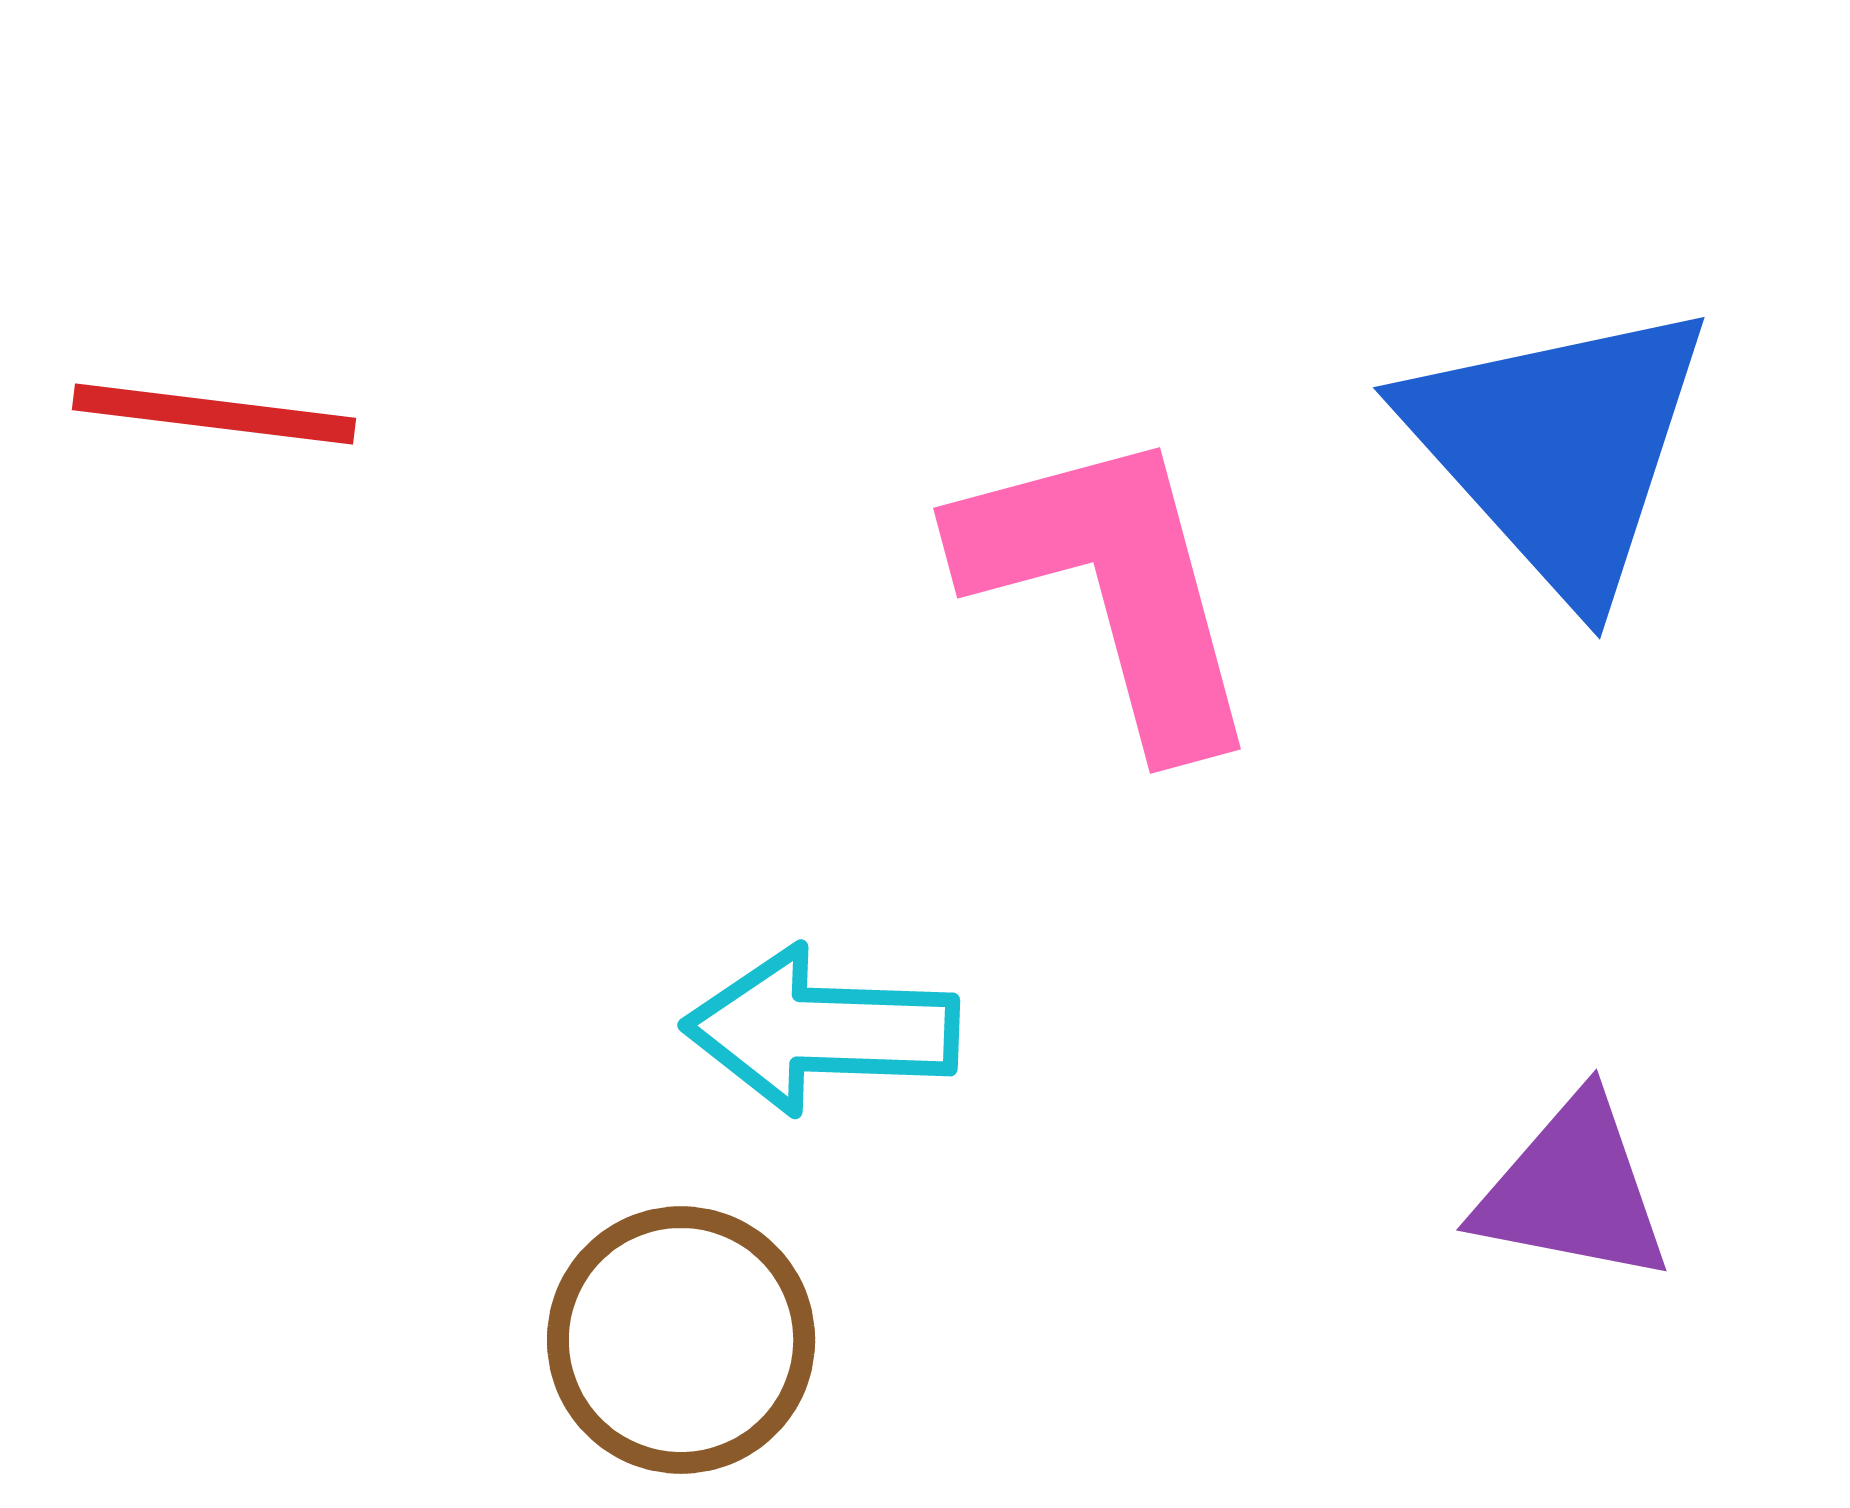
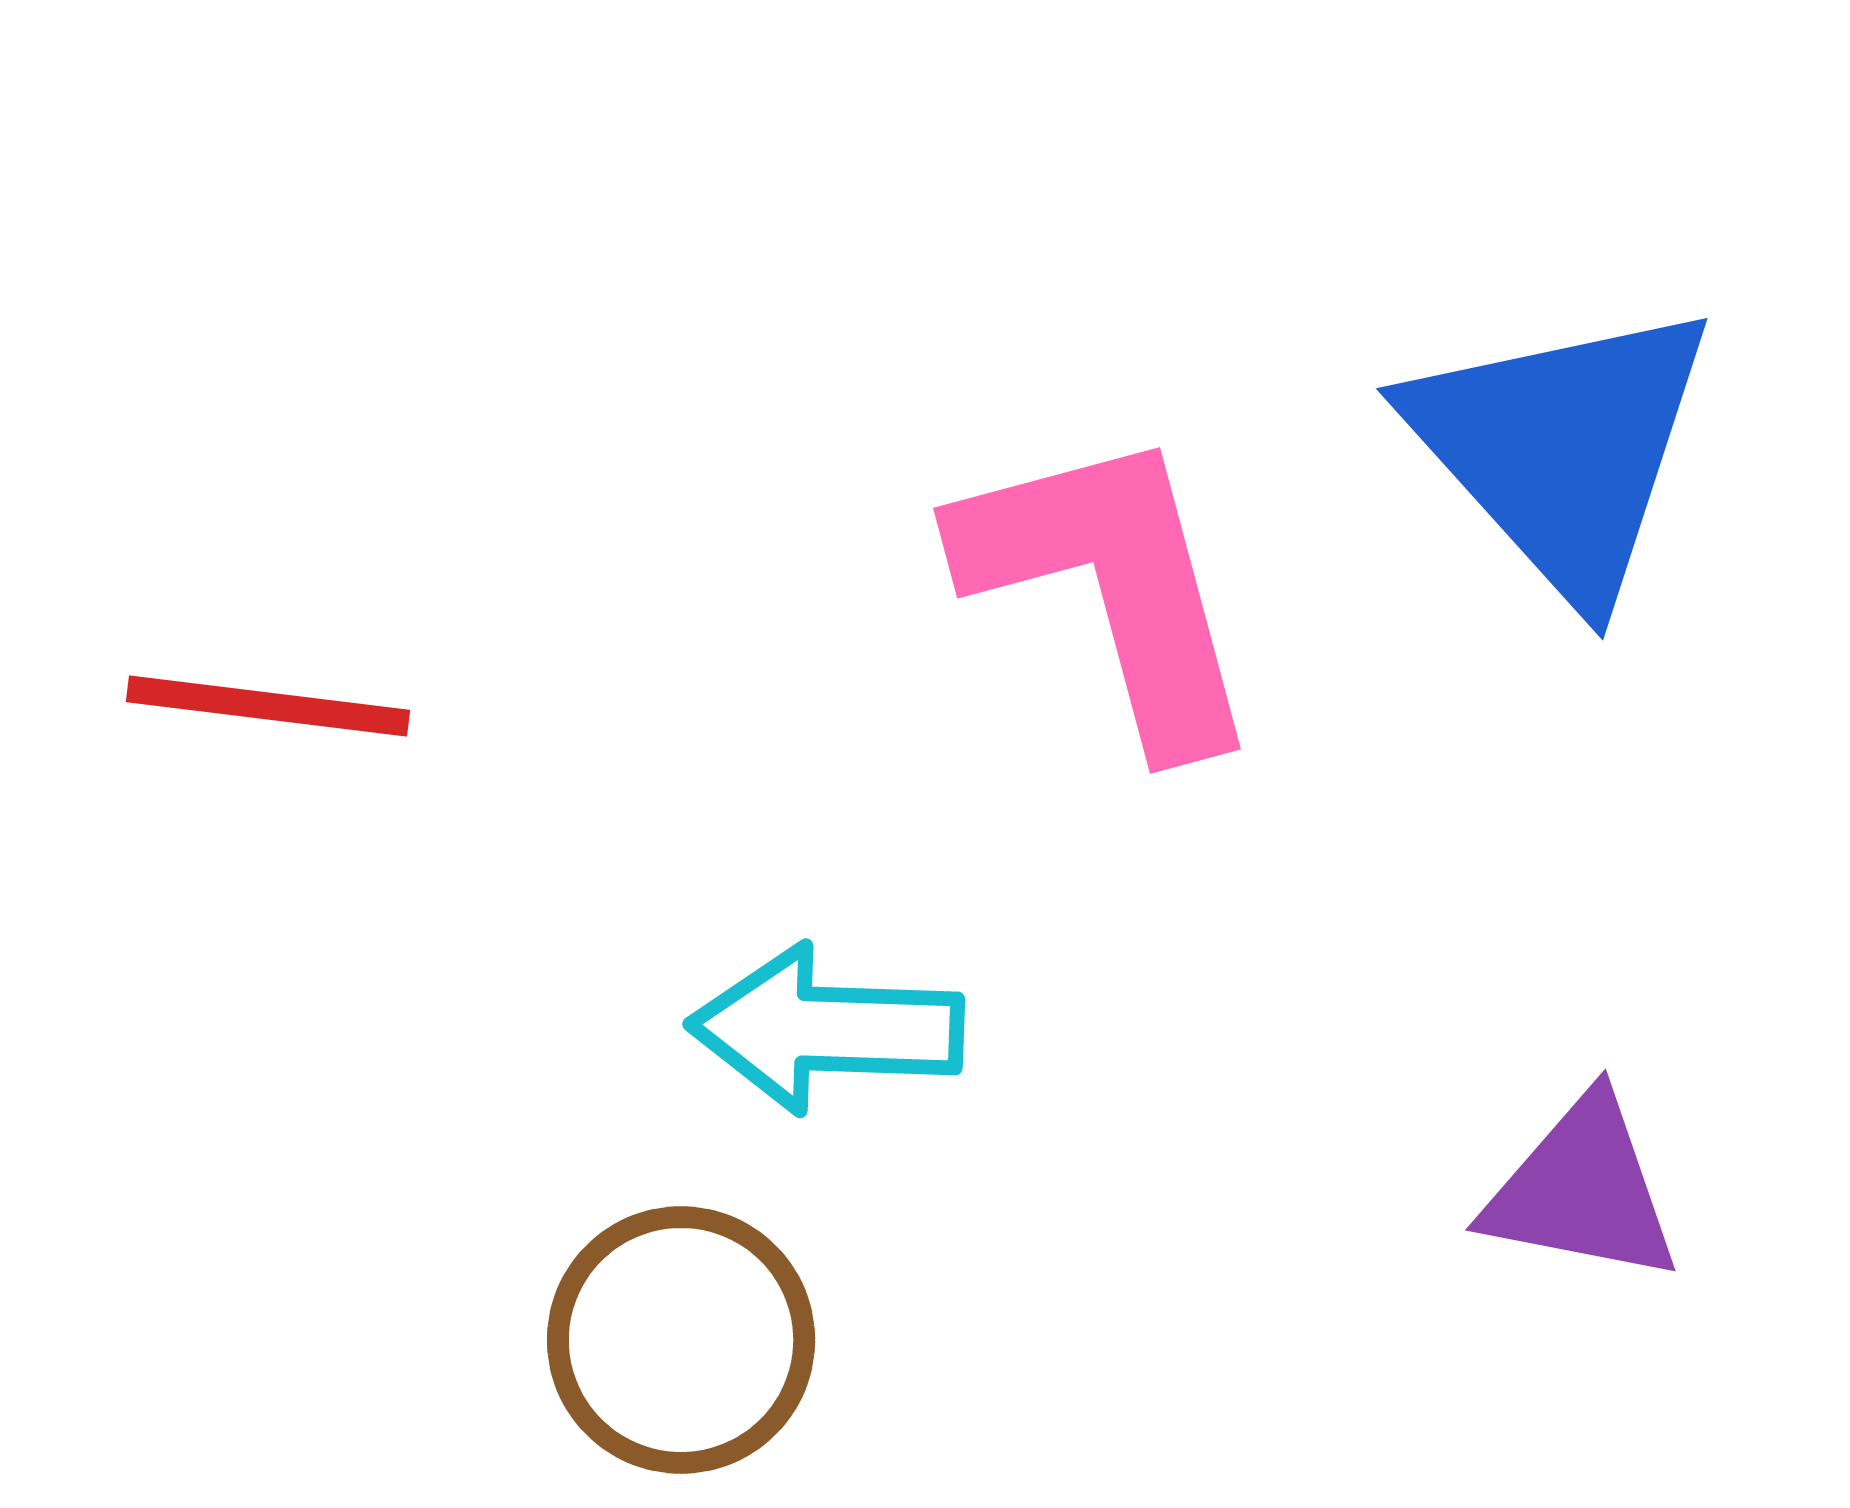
red line: moved 54 px right, 292 px down
blue triangle: moved 3 px right, 1 px down
cyan arrow: moved 5 px right, 1 px up
purple triangle: moved 9 px right
